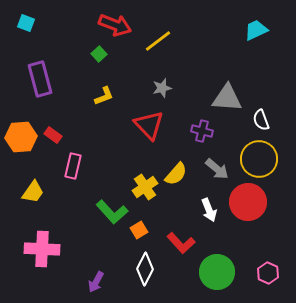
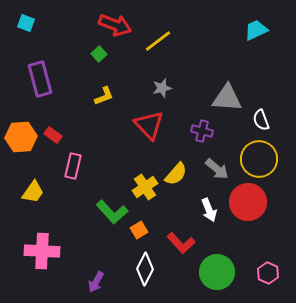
pink cross: moved 2 px down
